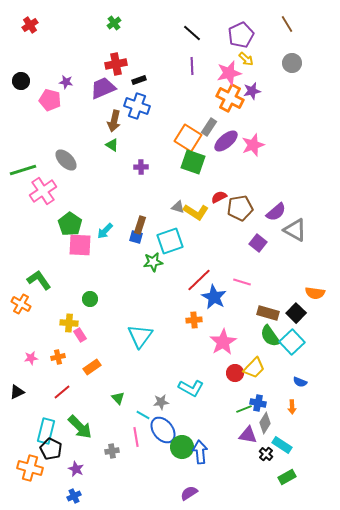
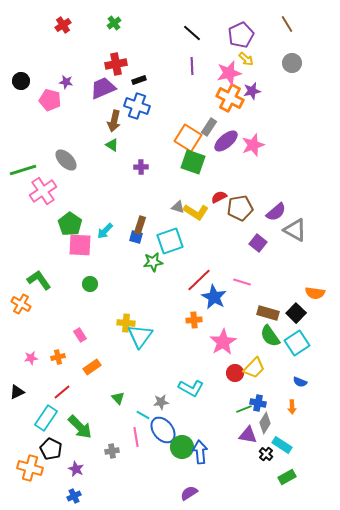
red cross at (30, 25): moved 33 px right
green circle at (90, 299): moved 15 px up
yellow cross at (69, 323): moved 57 px right
cyan square at (292, 342): moved 5 px right, 1 px down; rotated 10 degrees clockwise
cyan rectangle at (46, 431): moved 13 px up; rotated 20 degrees clockwise
